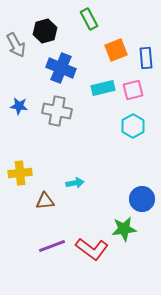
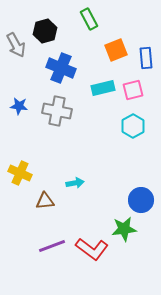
yellow cross: rotated 30 degrees clockwise
blue circle: moved 1 px left, 1 px down
